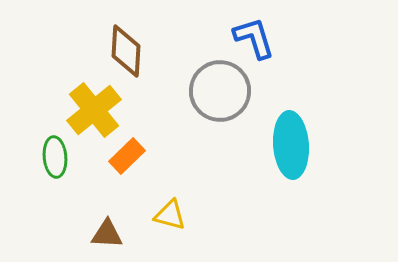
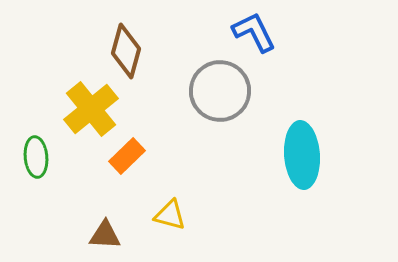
blue L-shape: moved 6 px up; rotated 9 degrees counterclockwise
brown diamond: rotated 12 degrees clockwise
yellow cross: moved 3 px left, 1 px up
cyan ellipse: moved 11 px right, 10 px down
green ellipse: moved 19 px left
brown triangle: moved 2 px left, 1 px down
